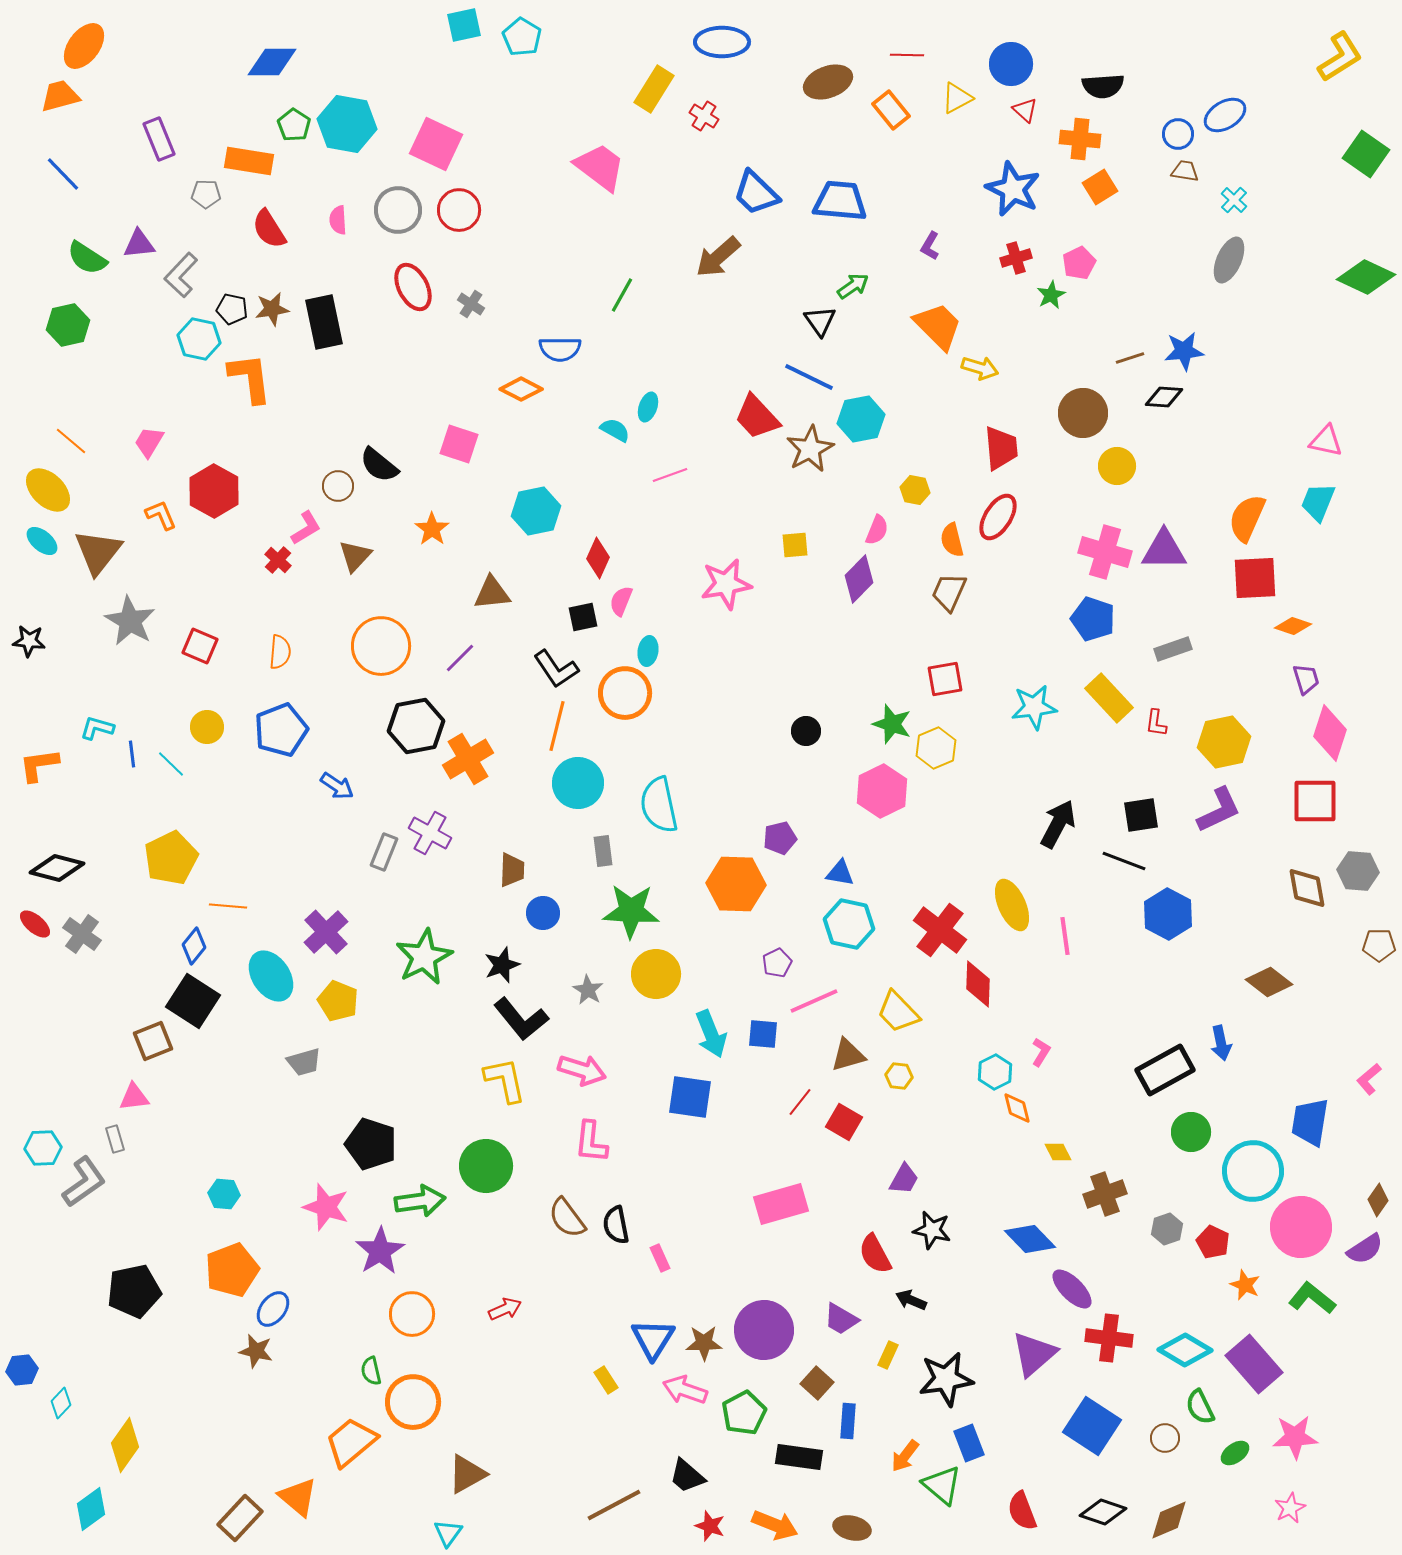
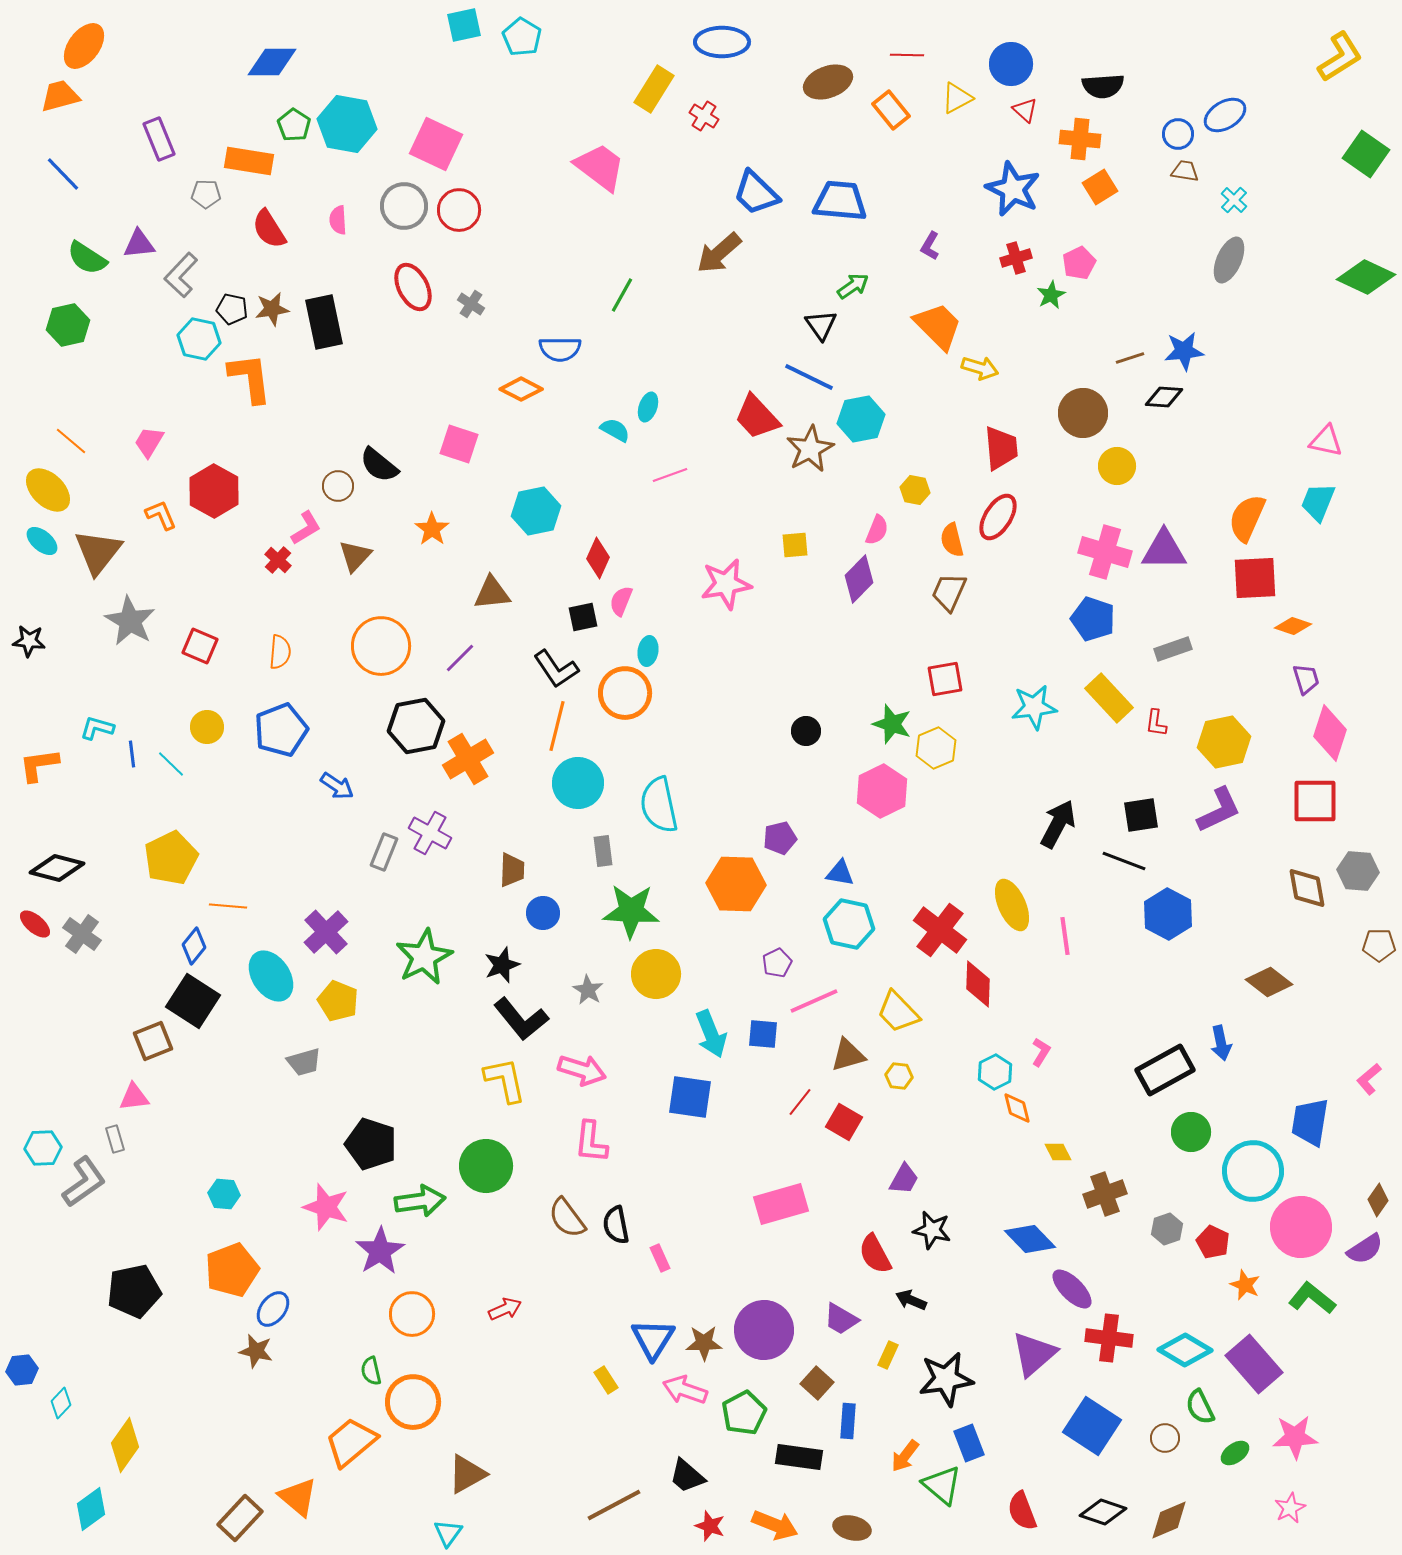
gray circle at (398, 210): moved 6 px right, 4 px up
brown arrow at (718, 257): moved 1 px right, 4 px up
black triangle at (820, 321): moved 1 px right, 4 px down
